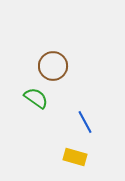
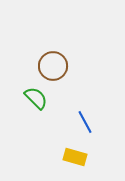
green semicircle: rotated 10 degrees clockwise
